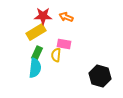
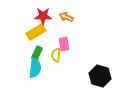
pink rectangle: rotated 72 degrees clockwise
